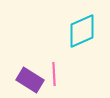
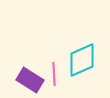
cyan diamond: moved 29 px down
